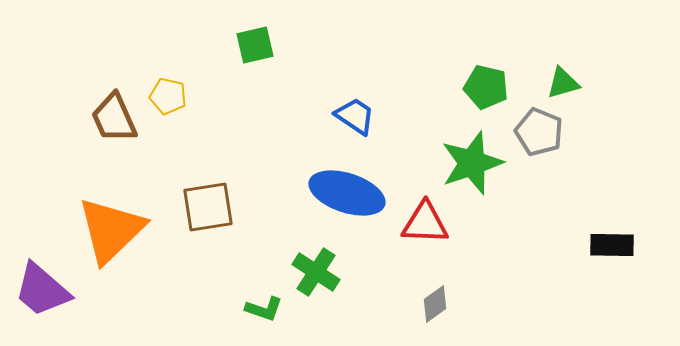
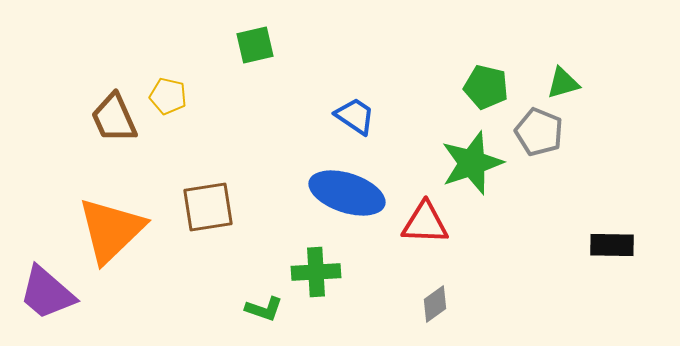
green cross: rotated 36 degrees counterclockwise
purple trapezoid: moved 5 px right, 3 px down
